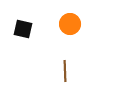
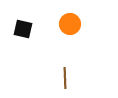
brown line: moved 7 px down
